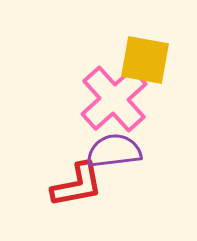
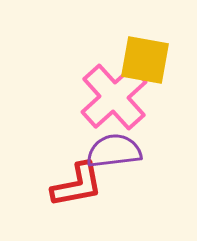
pink cross: moved 2 px up
